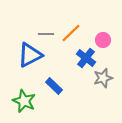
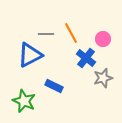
orange line: rotated 75 degrees counterclockwise
pink circle: moved 1 px up
blue rectangle: rotated 18 degrees counterclockwise
